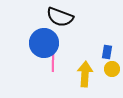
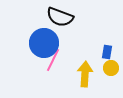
pink line: rotated 25 degrees clockwise
yellow circle: moved 1 px left, 1 px up
